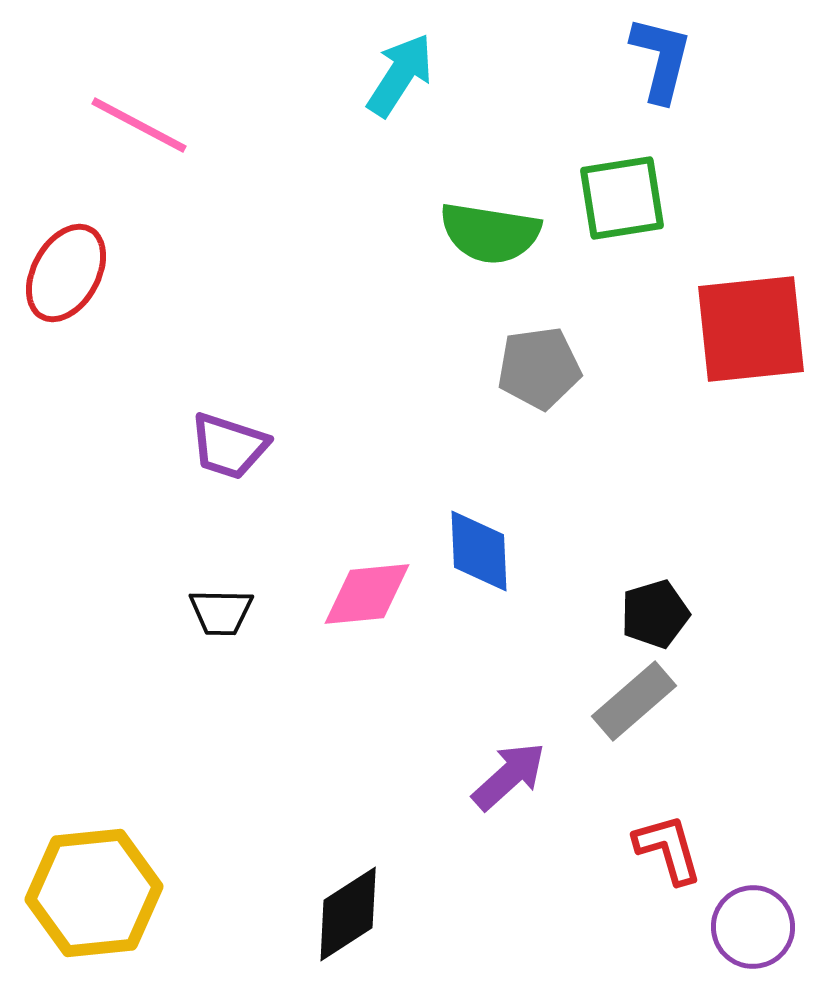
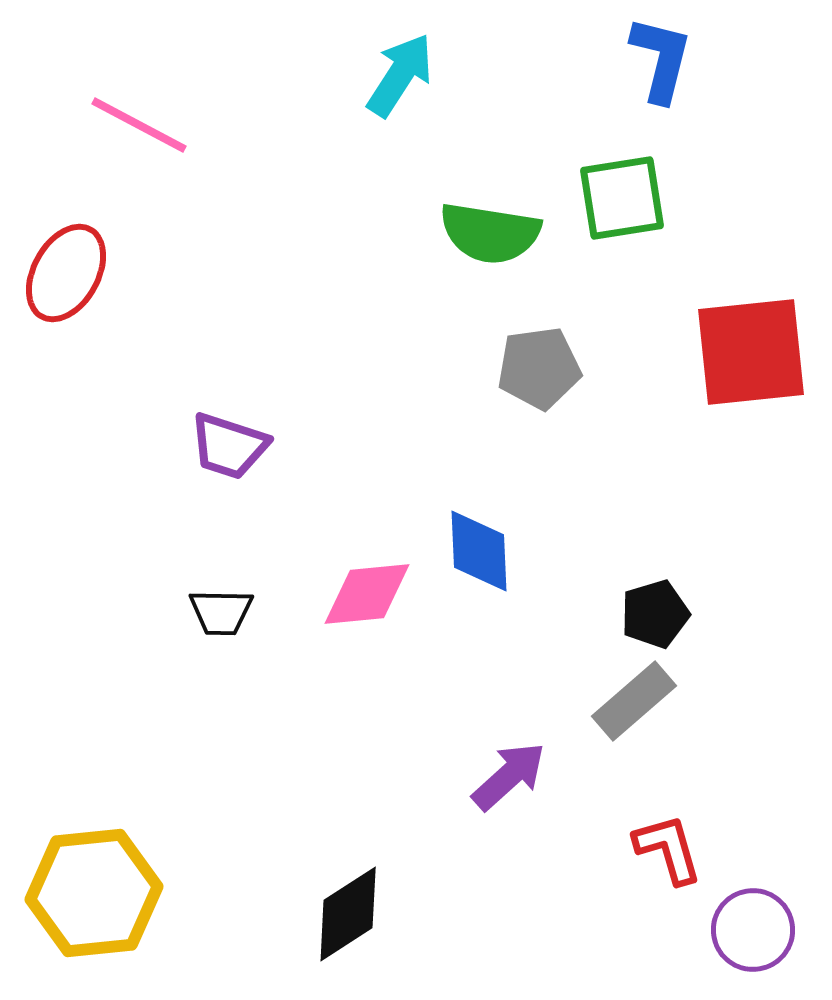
red square: moved 23 px down
purple circle: moved 3 px down
